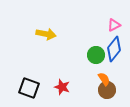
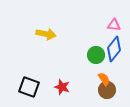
pink triangle: rotated 32 degrees clockwise
black square: moved 1 px up
